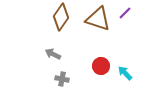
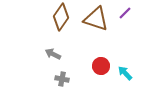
brown triangle: moved 2 px left
